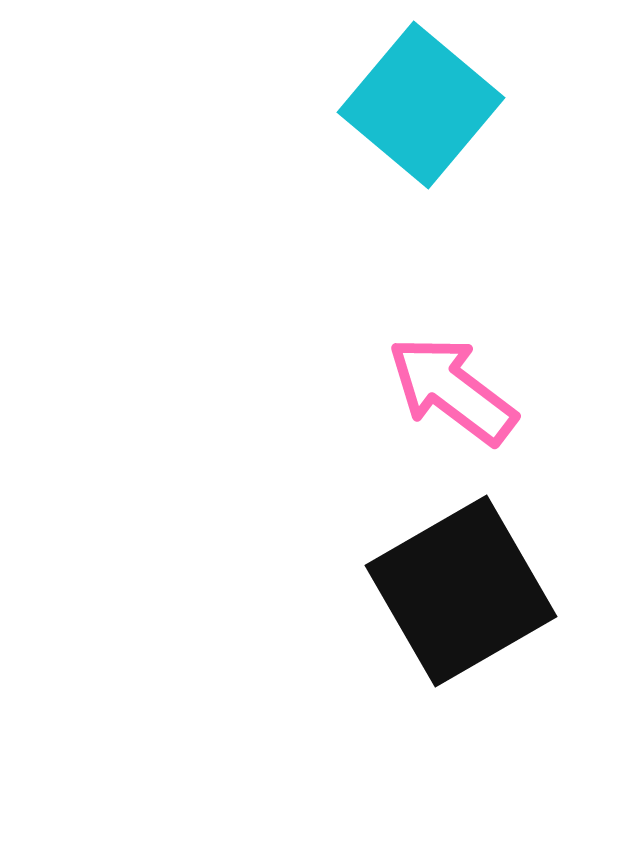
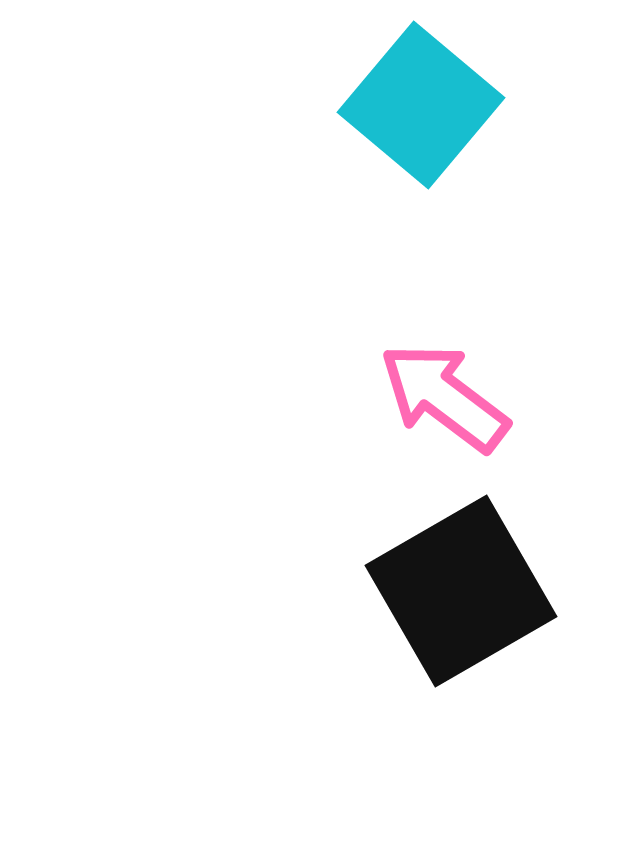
pink arrow: moved 8 px left, 7 px down
